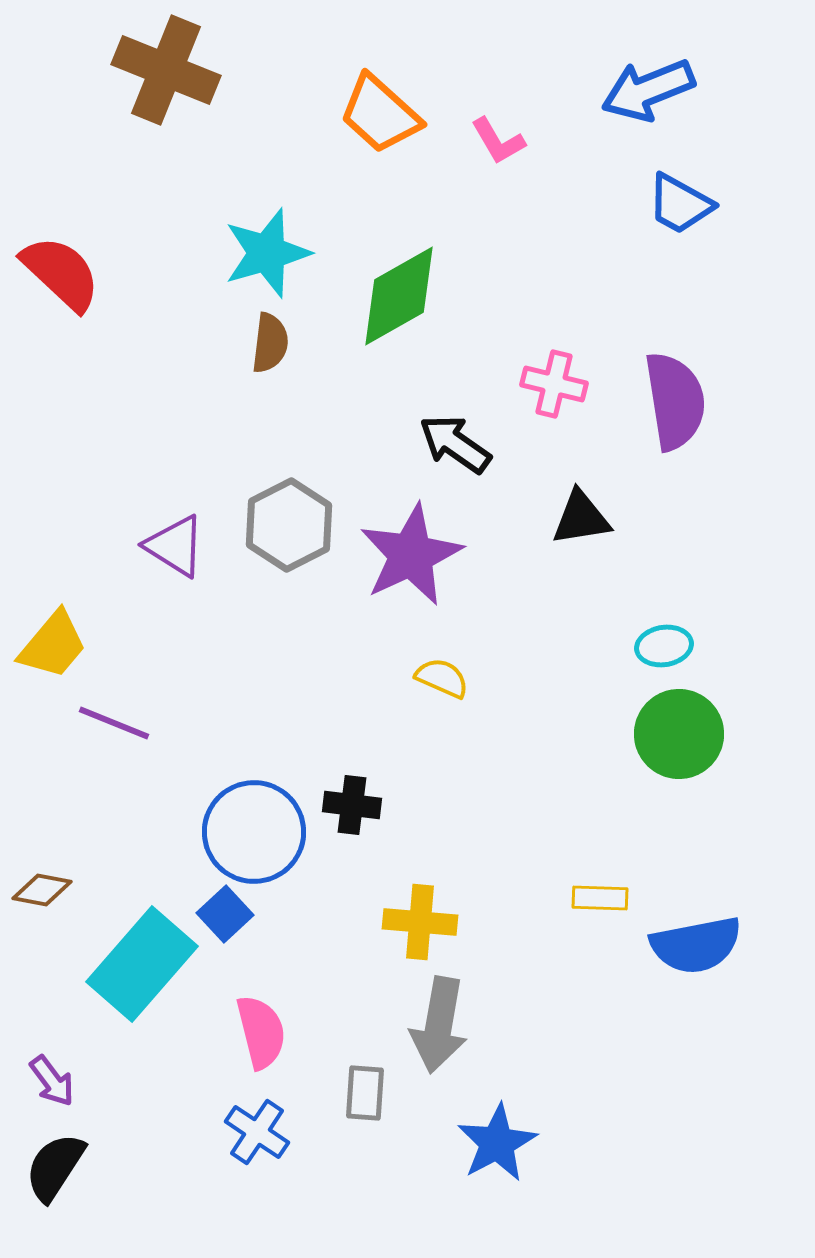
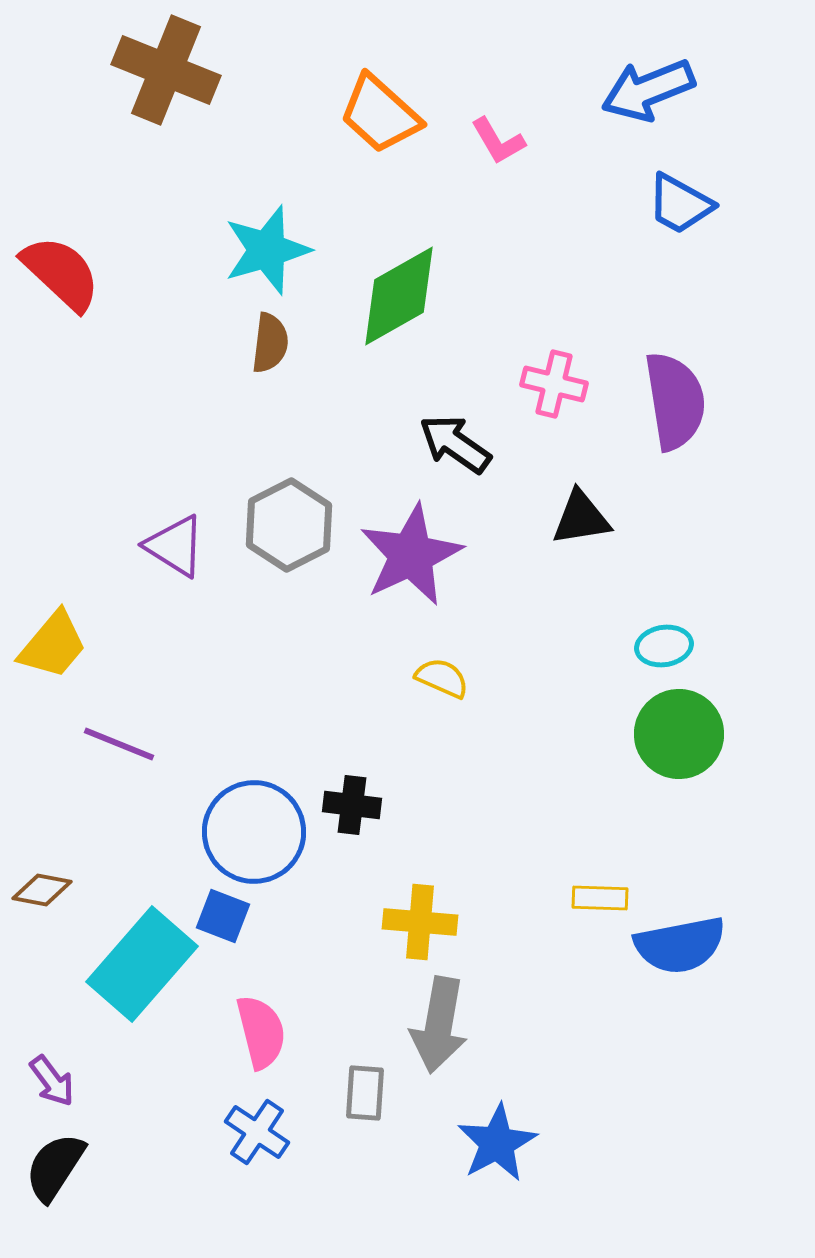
cyan star: moved 3 px up
purple line: moved 5 px right, 21 px down
blue square: moved 2 px left, 2 px down; rotated 26 degrees counterclockwise
blue semicircle: moved 16 px left
